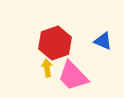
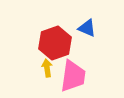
blue triangle: moved 16 px left, 13 px up
pink trapezoid: rotated 128 degrees counterclockwise
